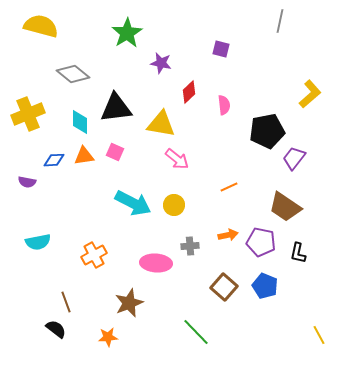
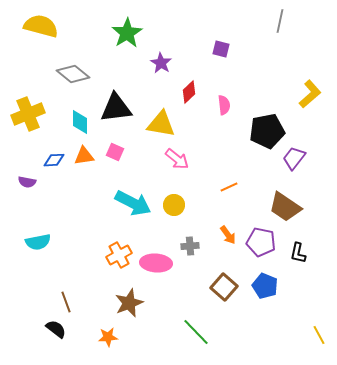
purple star: rotated 20 degrees clockwise
orange arrow: rotated 66 degrees clockwise
orange cross: moved 25 px right
